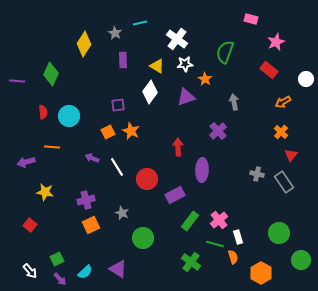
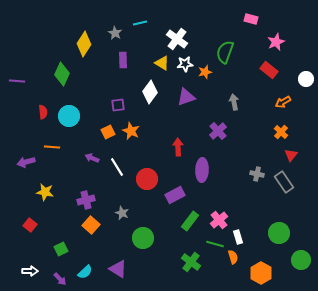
yellow triangle at (157, 66): moved 5 px right, 3 px up
green diamond at (51, 74): moved 11 px right
orange star at (205, 79): moved 7 px up; rotated 24 degrees clockwise
orange square at (91, 225): rotated 24 degrees counterclockwise
green square at (57, 259): moved 4 px right, 10 px up
white arrow at (30, 271): rotated 49 degrees counterclockwise
